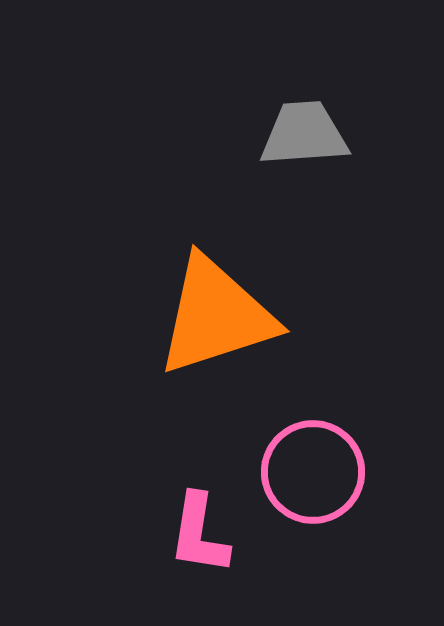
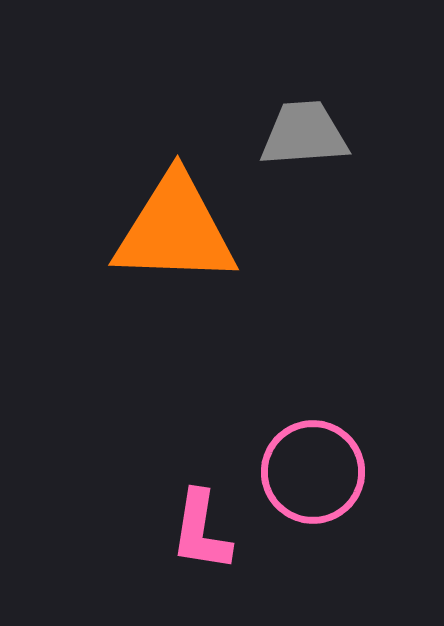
orange triangle: moved 41 px left, 86 px up; rotated 20 degrees clockwise
pink L-shape: moved 2 px right, 3 px up
